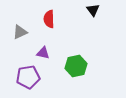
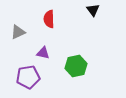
gray triangle: moved 2 px left
